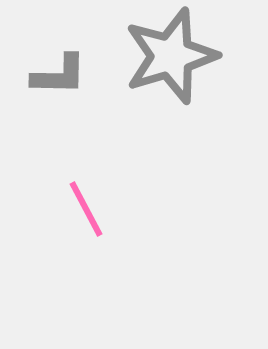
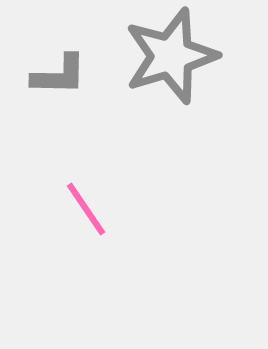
pink line: rotated 6 degrees counterclockwise
